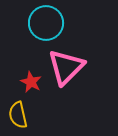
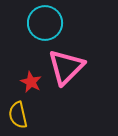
cyan circle: moved 1 px left
